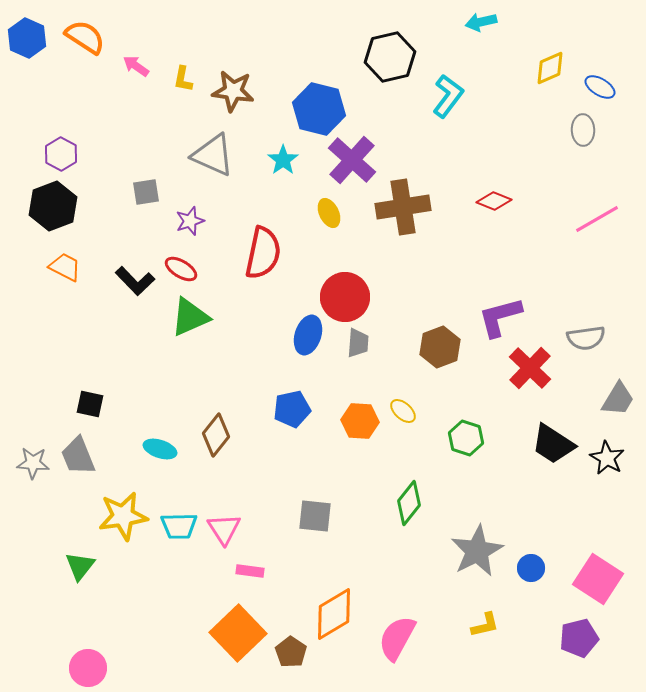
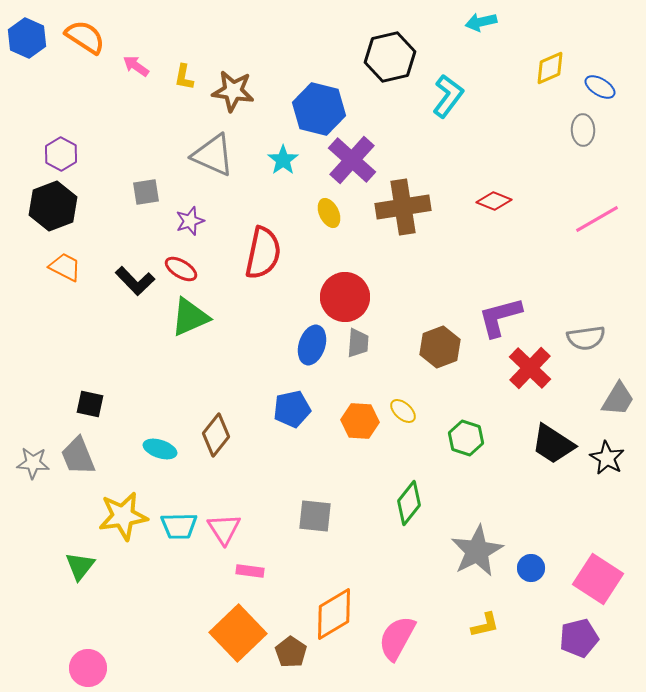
yellow L-shape at (183, 79): moved 1 px right, 2 px up
blue ellipse at (308, 335): moved 4 px right, 10 px down
